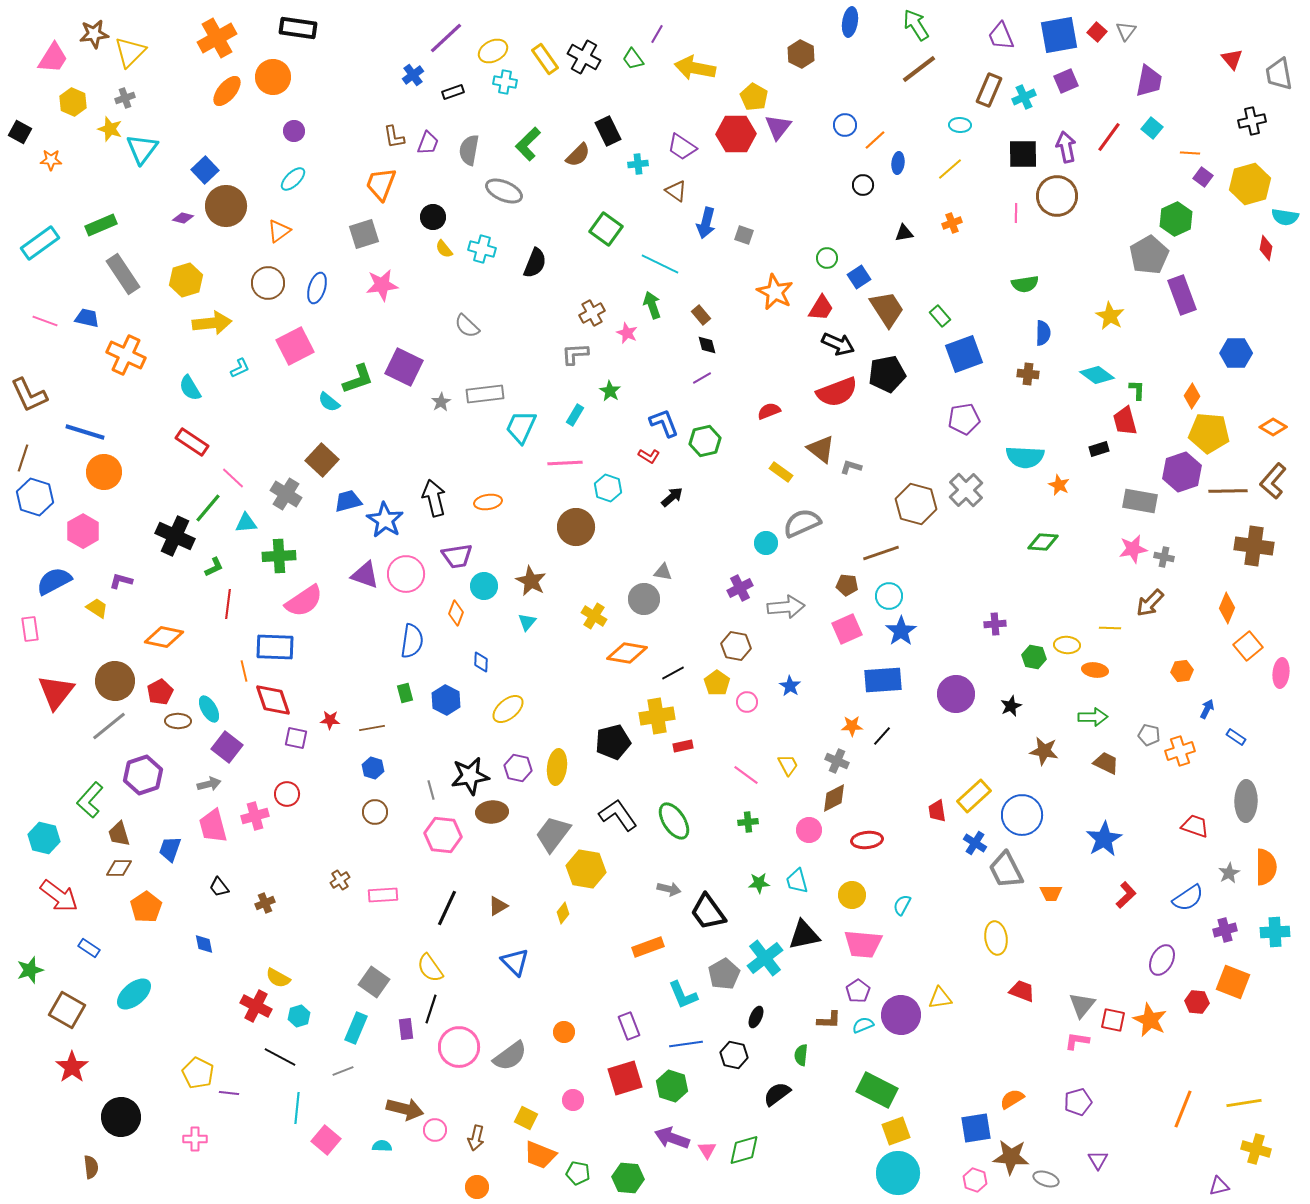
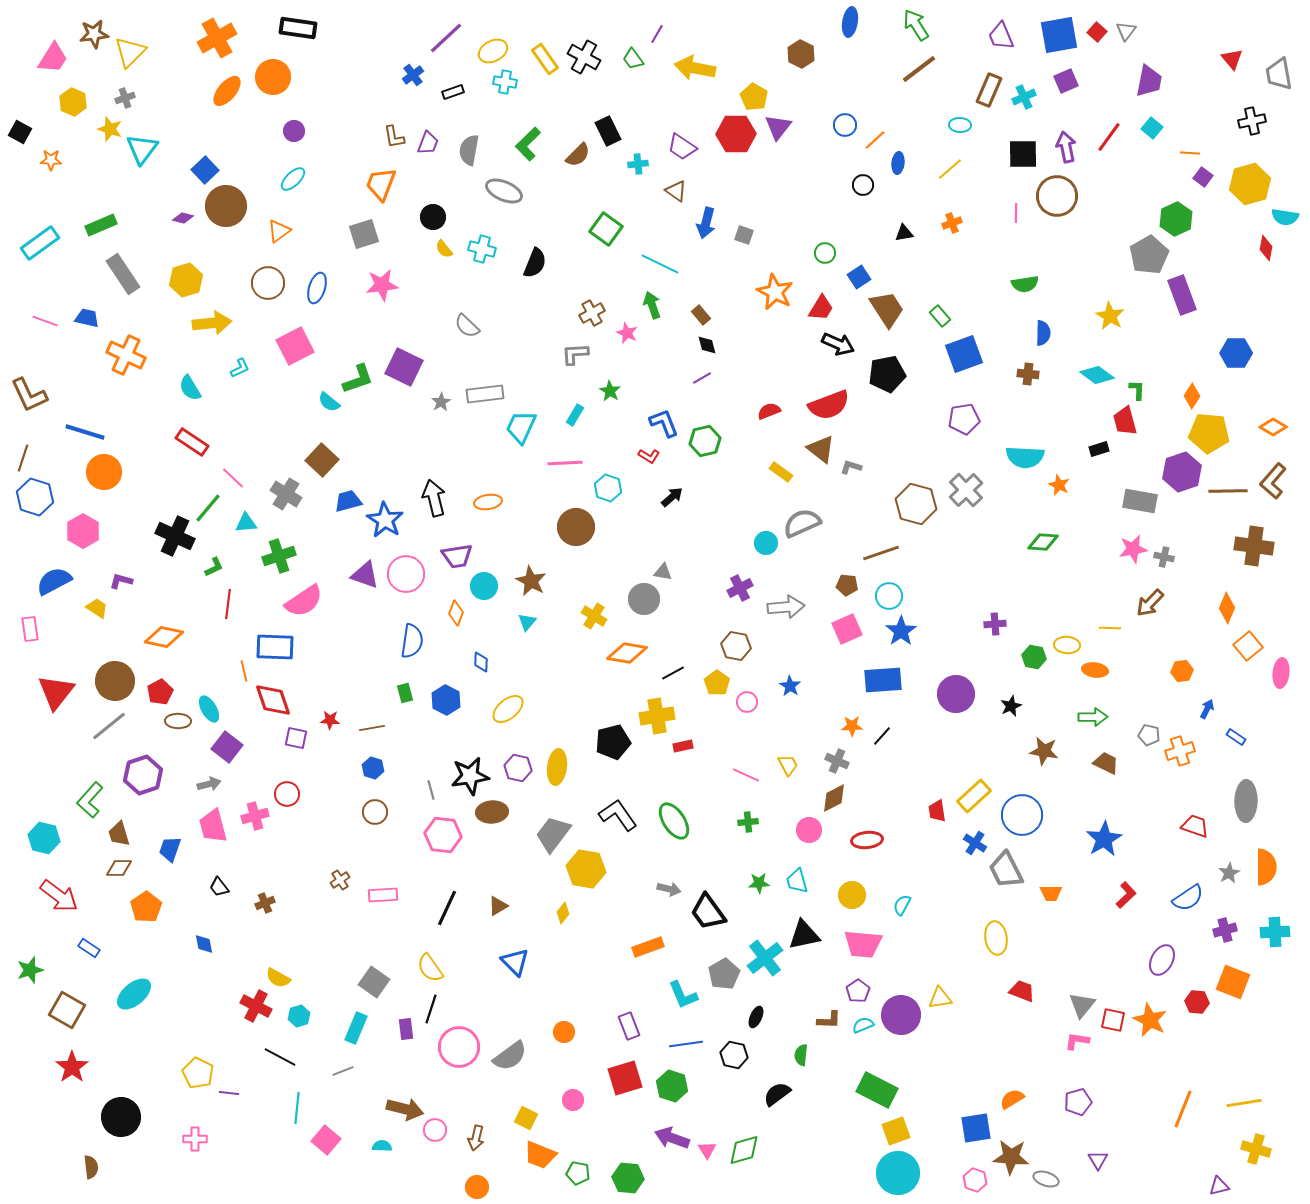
green circle at (827, 258): moved 2 px left, 5 px up
red semicircle at (837, 392): moved 8 px left, 13 px down
green cross at (279, 556): rotated 16 degrees counterclockwise
pink line at (746, 775): rotated 12 degrees counterclockwise
